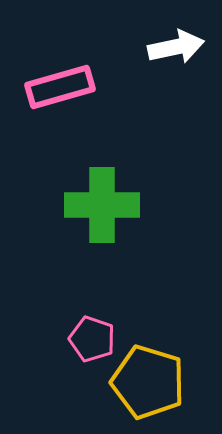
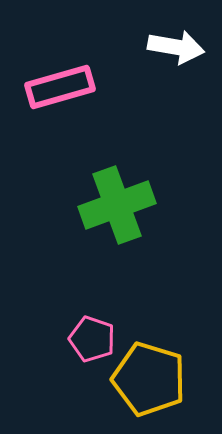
white arrow: rotated 22 degrees clockwise
green cross: moved 15 px right; rotated 20 degrees counterclockwise
yellow pentagon: moved 1 px right, 3 px up
